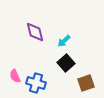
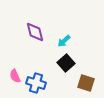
brown square: rotated 36 degrees clockwise
